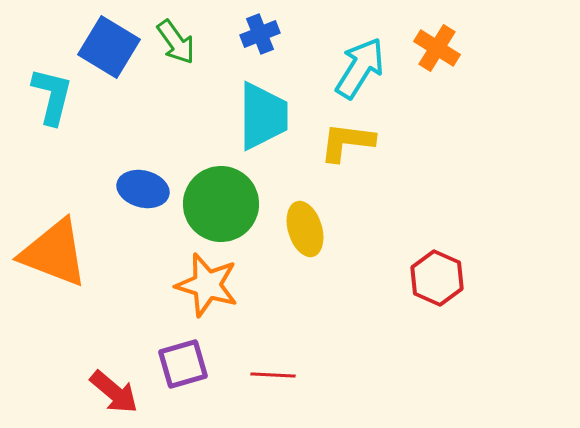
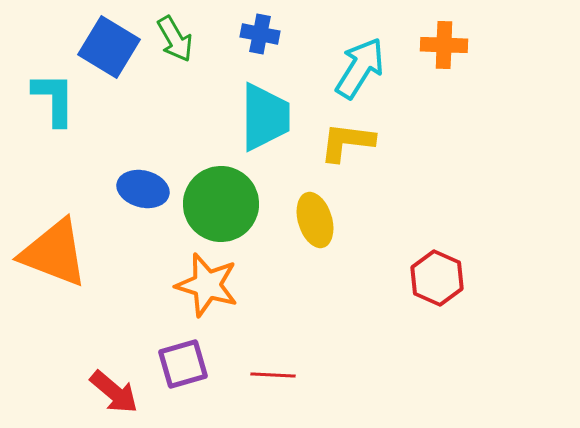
blue cross: rotated 33 degrees clockwise
green arrow: moved 1 px left, 3 px up; rotated 6 degrees clockwise
orange cross: moved 7 px right, 3 px up; rotated 30 degrees counterclockwise
cyan L-shape: moved 2 px right, 3 px down; rotated 14 degrees counterclockwise
cyan trapezoid: moved 2 px right, 1 px down
yellow ellipse: moved 10 px right, 9 px up
